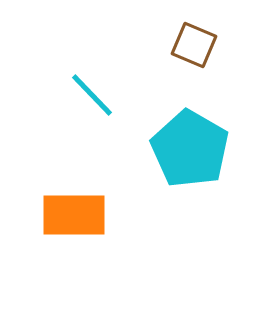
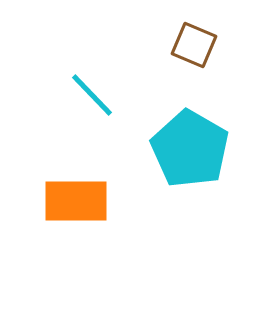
orange rectangle: moved 2 px right, 14 px up
